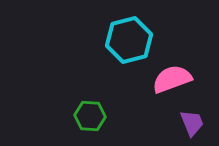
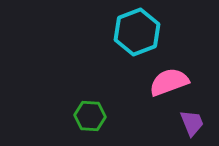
cyan hexagon: moved 8 px right, 8 px up; rotated 6 degrees counterclockwise
pink semicircle: moved 3 px left, 3 px down
